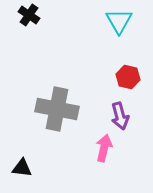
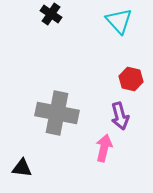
black cross: moved 22 px right, 1 px up
cyan triangle: rotated 12 degrees counterclockwise
red hexagon: moved 3 px right, 2 px down
gray cross: moved 4 px down
